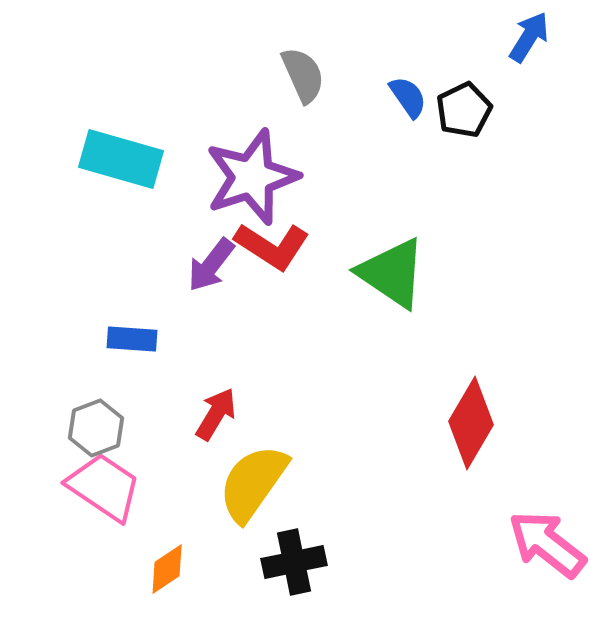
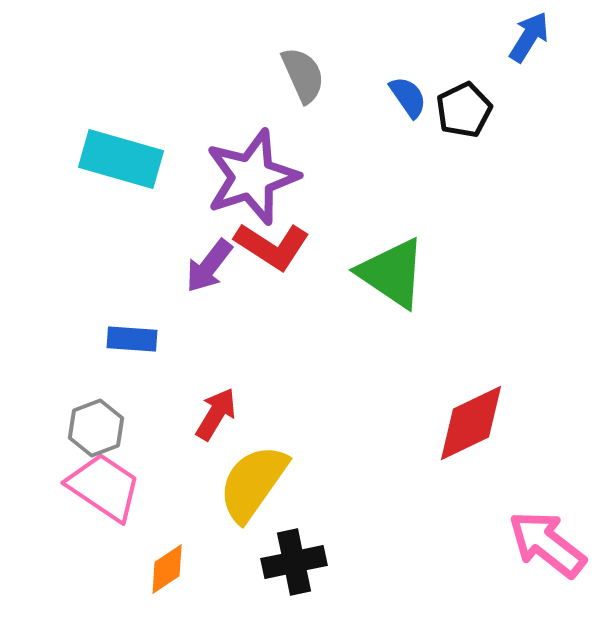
purple arrow: moved 2 px left, 1 px down
red diamond: rotated 34 degrees clockwise
